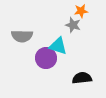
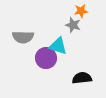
gray semicircle: moved 1 px right, 1 px down
